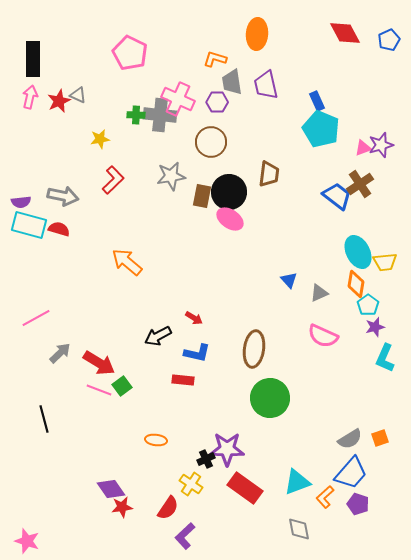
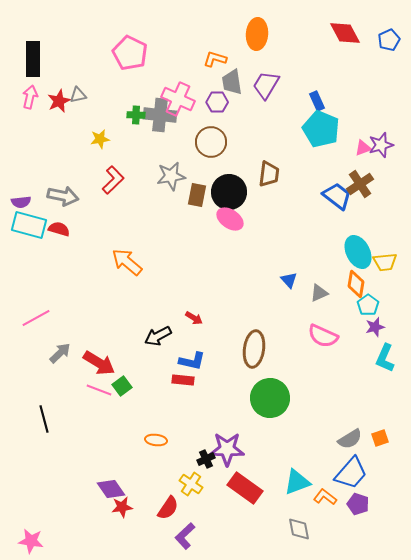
purple trapezoid at (266, 85): rotated 44 degrees clockwise
gray triangle at (78, 95): rotated 36 degrees counterclockwise
brown rectangle at (202, 196): moved 5 px left, 1 px up
blue L-shape at (197, 353): moved 5 px left, 8 px down
orange L-shape at (325, 497): rotated 80 degrees clockwise
pink star at (27, 541): moved 4 px right; rotated 10 degrees counterclockwise
